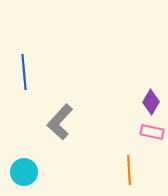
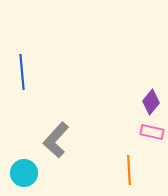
blue line: moved 2 px left
purple diamond: rotated 10 degrees clockwise
gray L-shape: moved 4 px left, 18 px down
cyan circle: moved 1 px down
